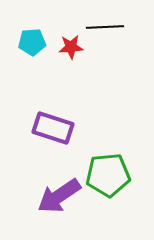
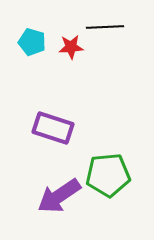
cyan pentagon: rotated 20 degrees clockwise
